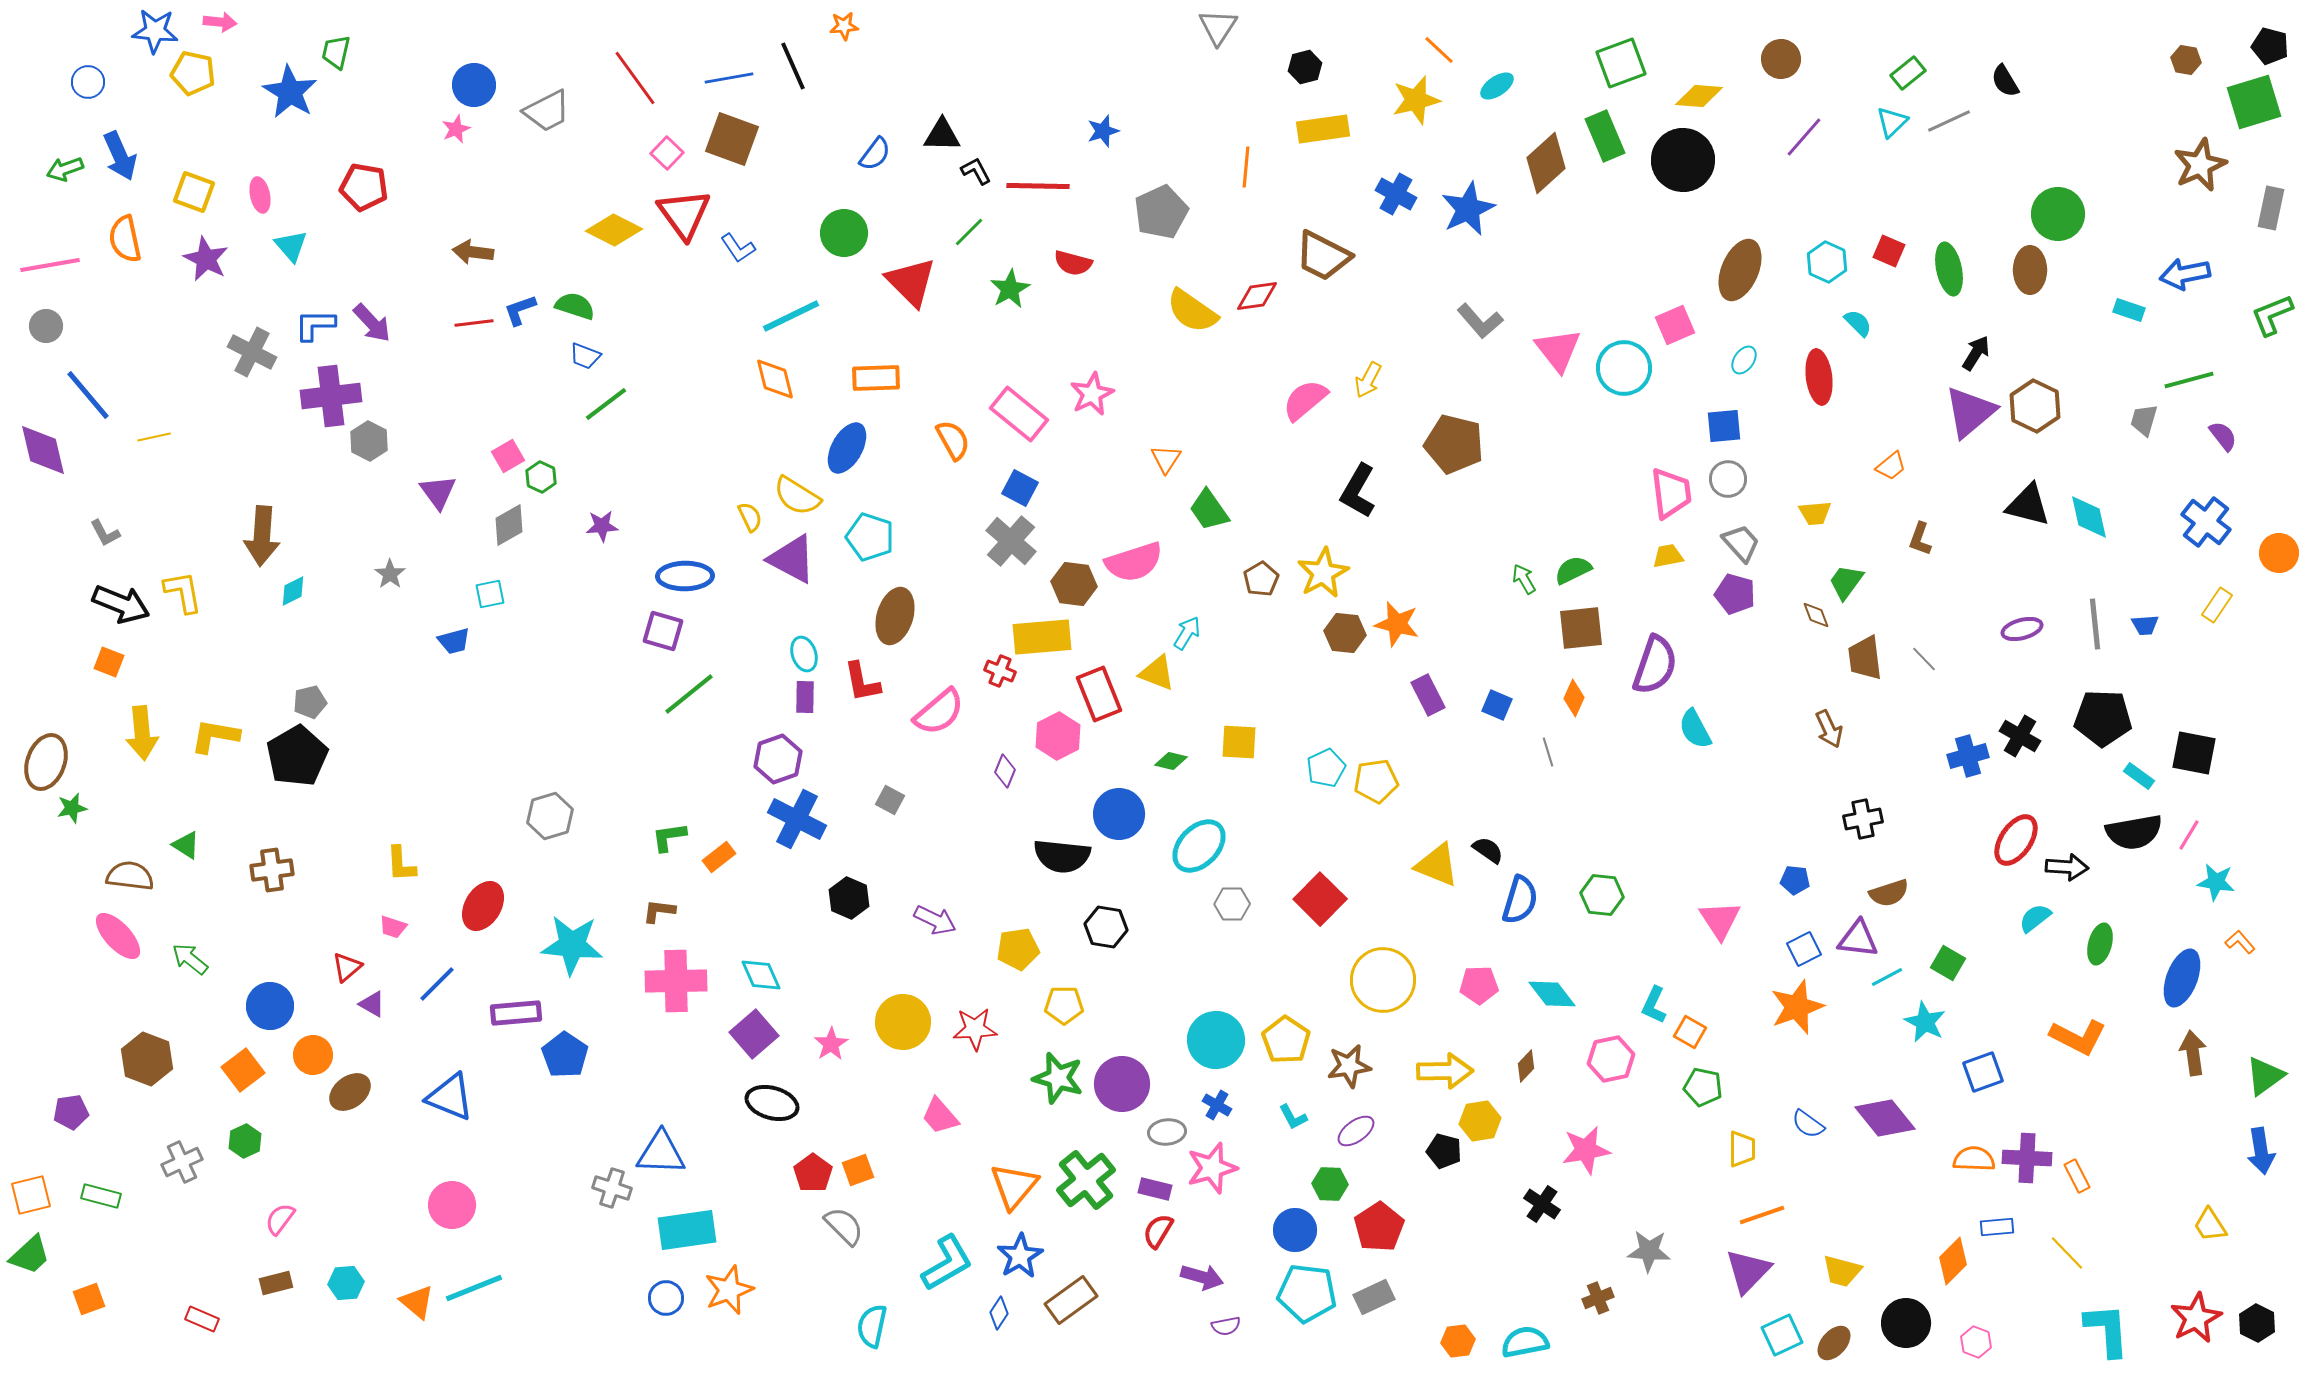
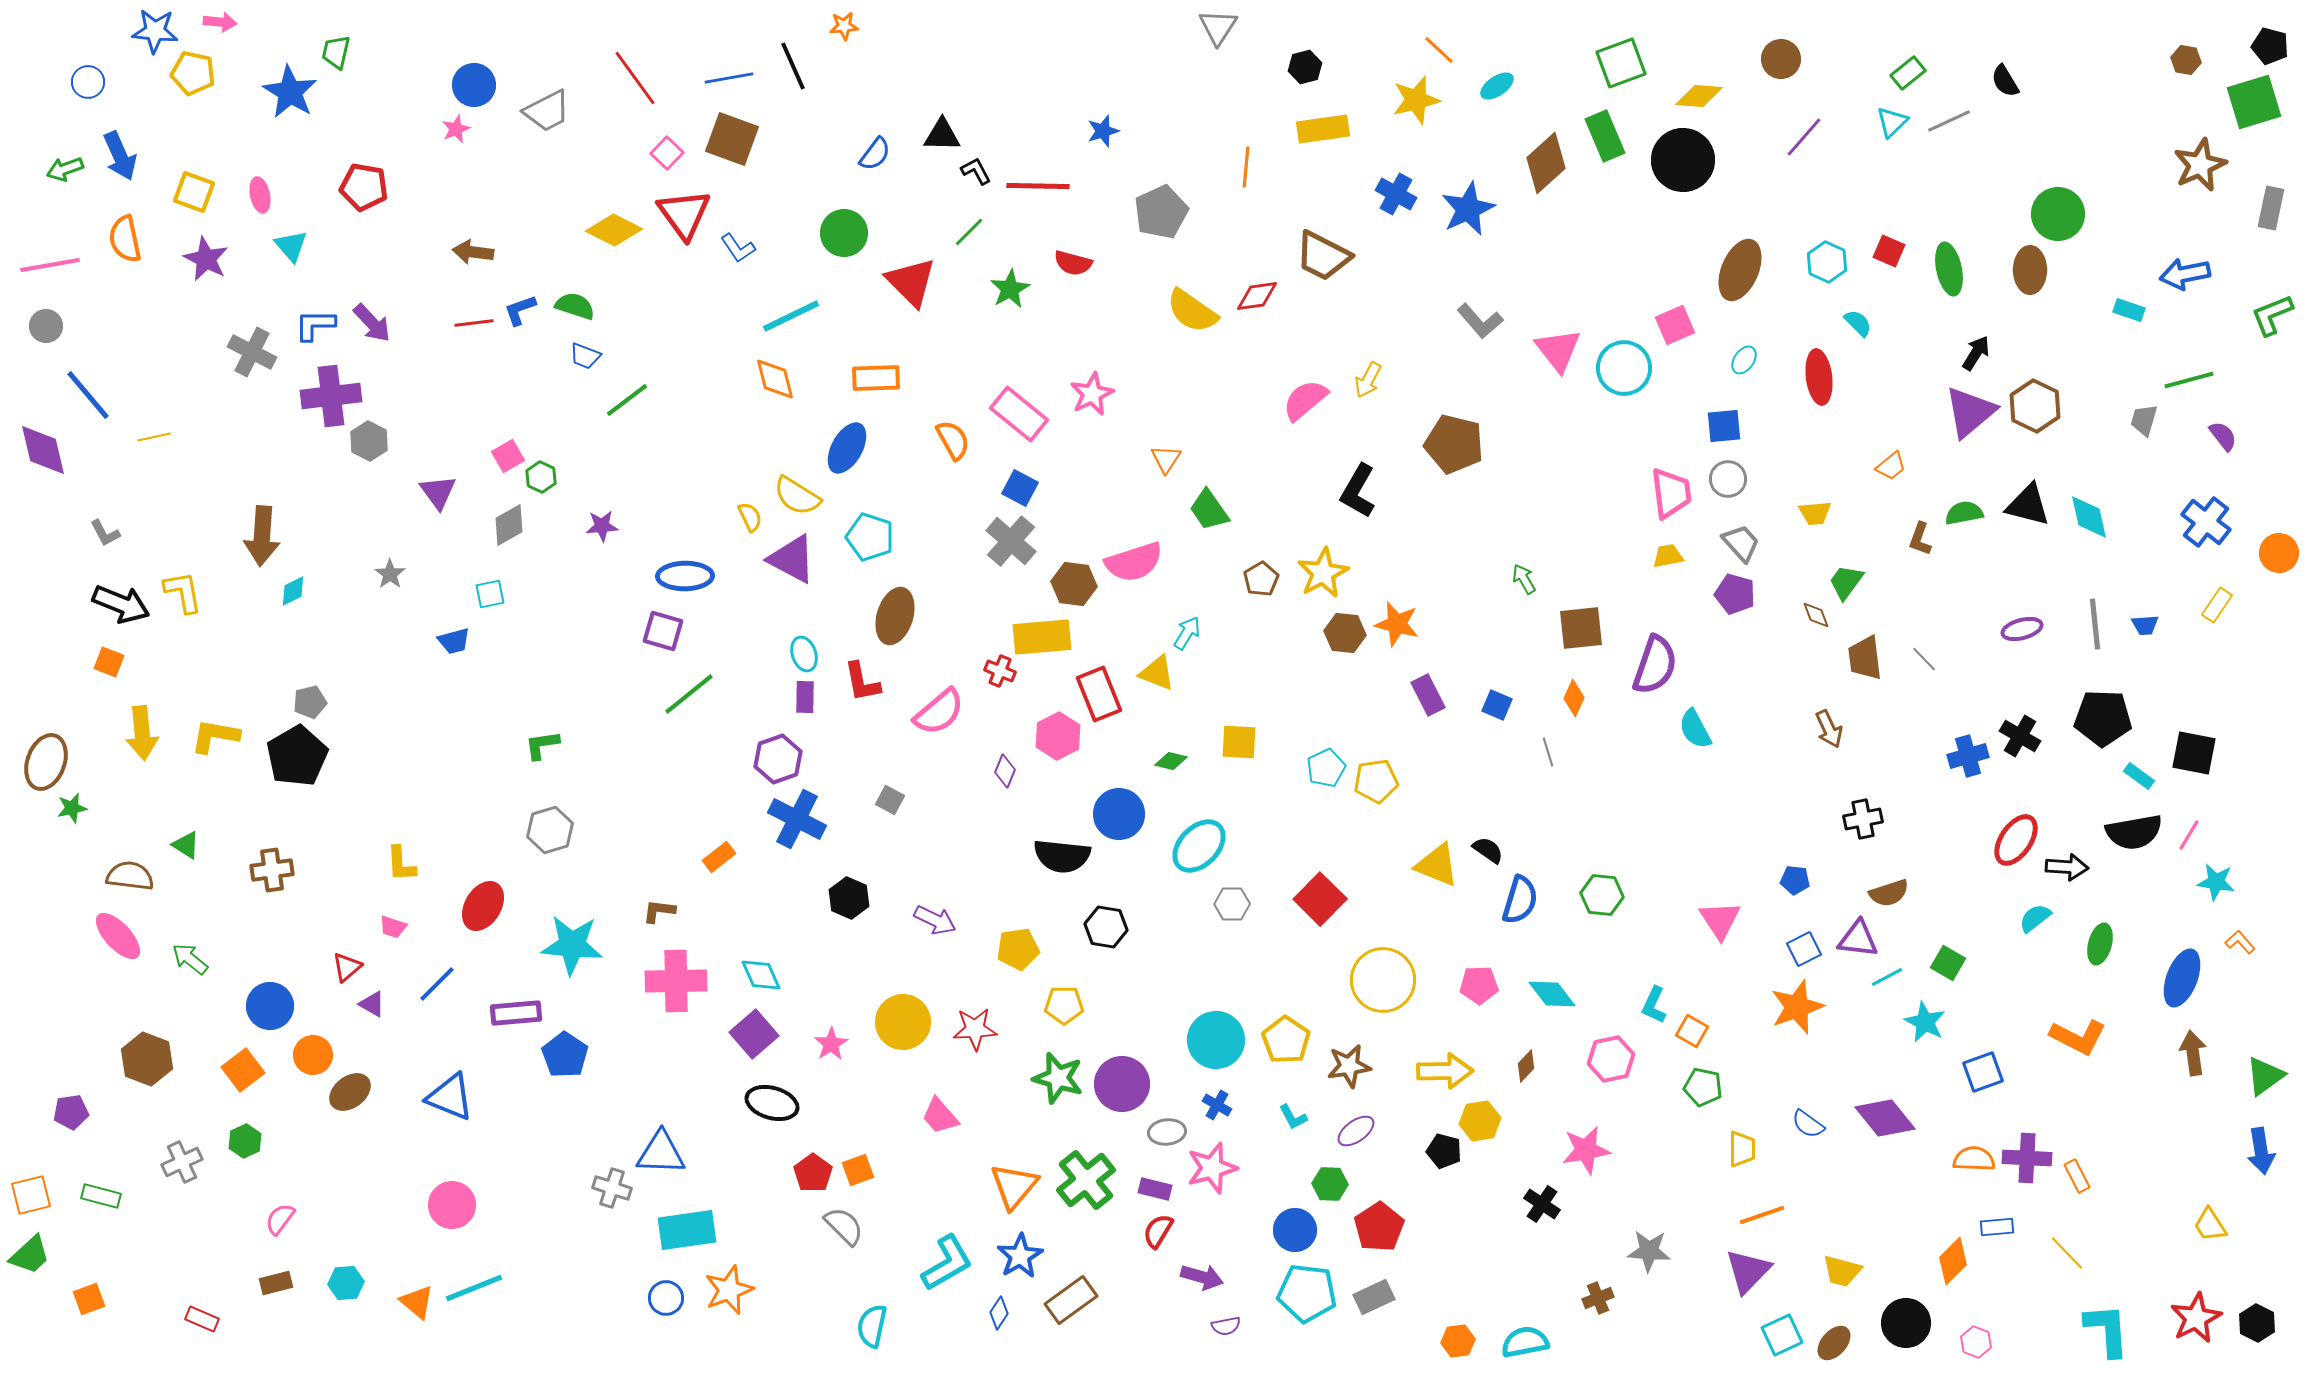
green line at (606, 404): moved 21 px right, 4 px up
green semicircle at (1573, 570): moved 391 px right, 57 px up; rotated 15 degrees clockwise
gray hexagon at (550, 816): moved 14 px down
green L-shape at (669, 837): moved 127 px left, 92 px up
orange square at (1690, 1032): moved 2 px right, 1 px up
